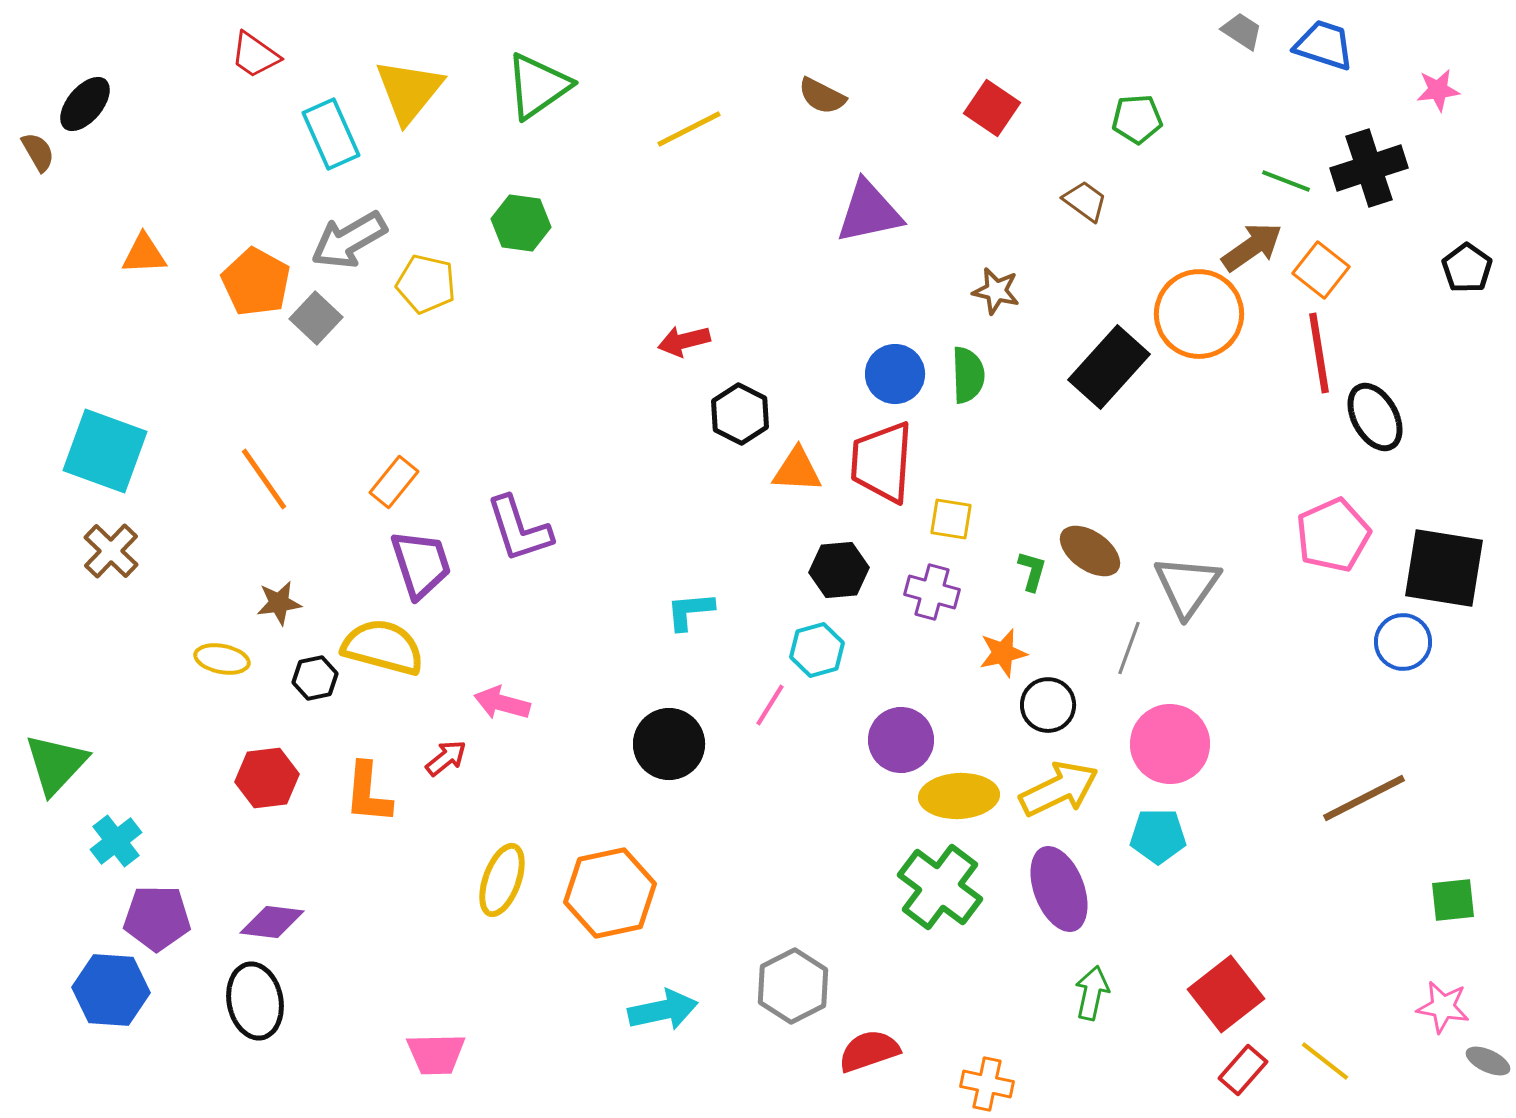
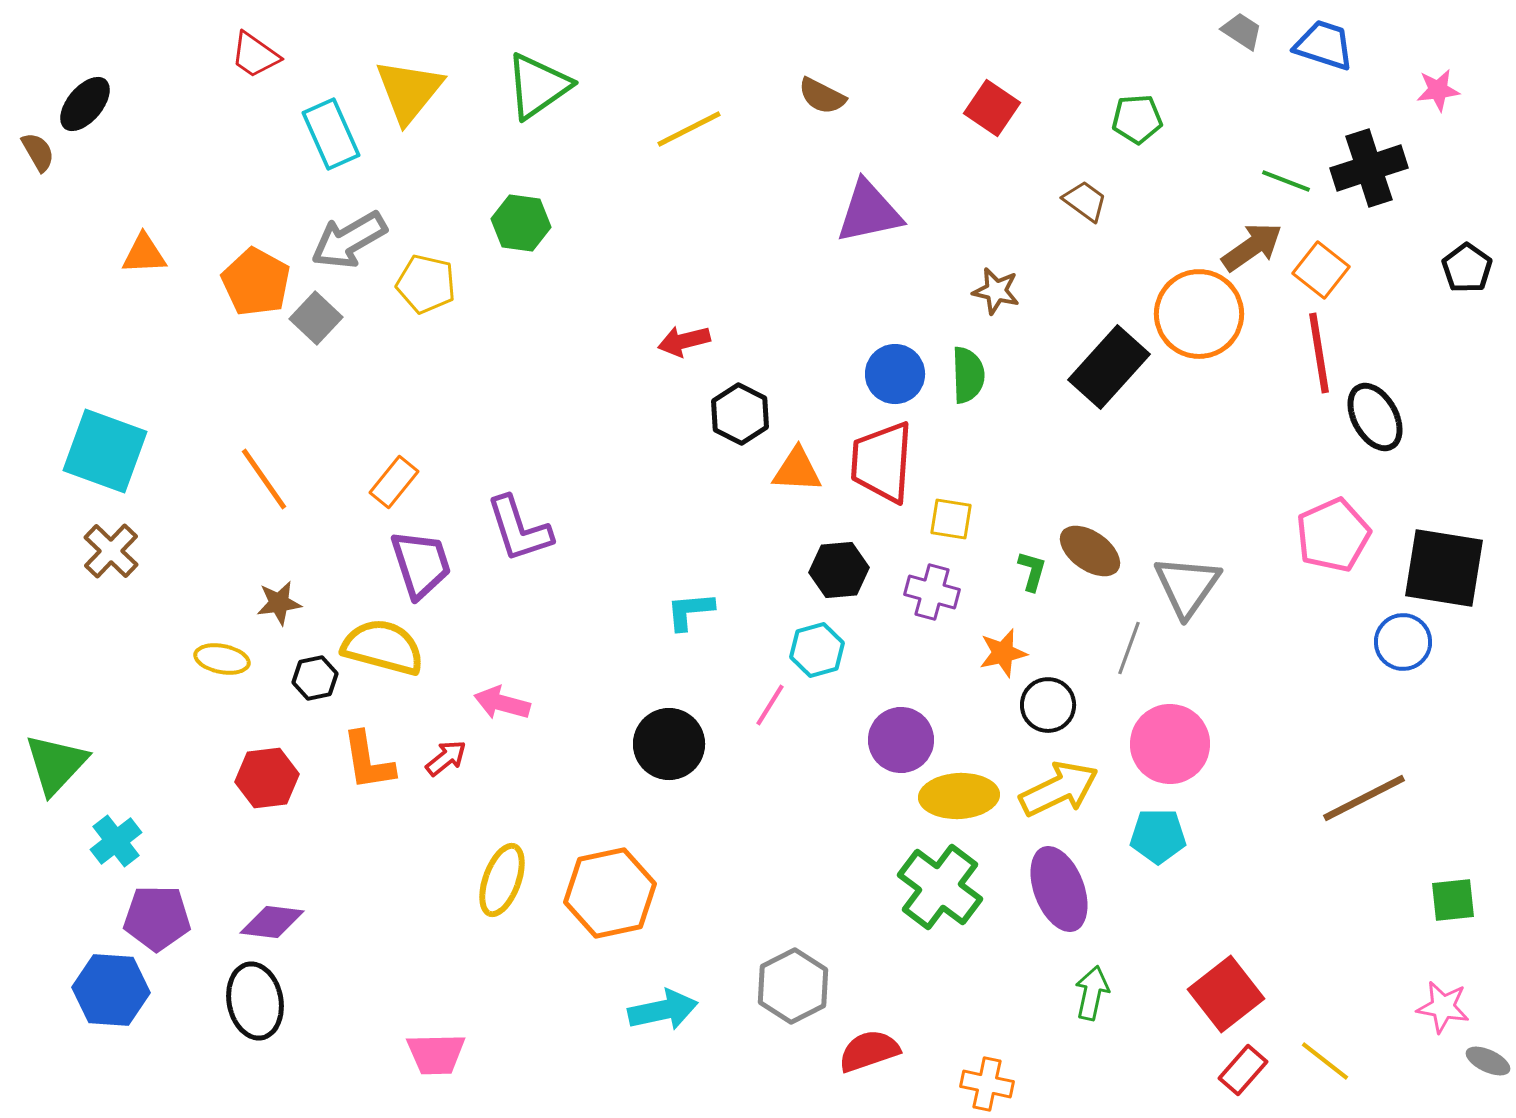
orange L-shape at (368, 793): moved 32 px up; rotated 14 degrees counterclockwise
